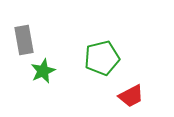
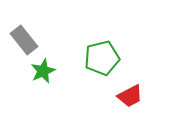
gray rectangle: rotated 28 degrees counterclockwise
red trapezoid: moved 1 px left
